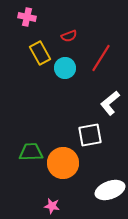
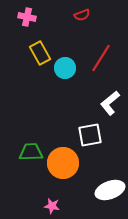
red semicircle: moved 13 px right, 21 px up
